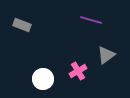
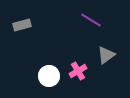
purple line: rotated 15 degrees clockwise
gray rectangle: rotated 36 degrees counterclockwise
white circle: moved 6 px right, 3 px up
